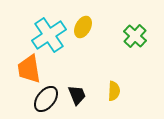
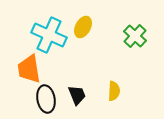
cyan cross: rotated 32 degrees counterclockwise
black ellipse: rotated 48 degrees counterclockwise
